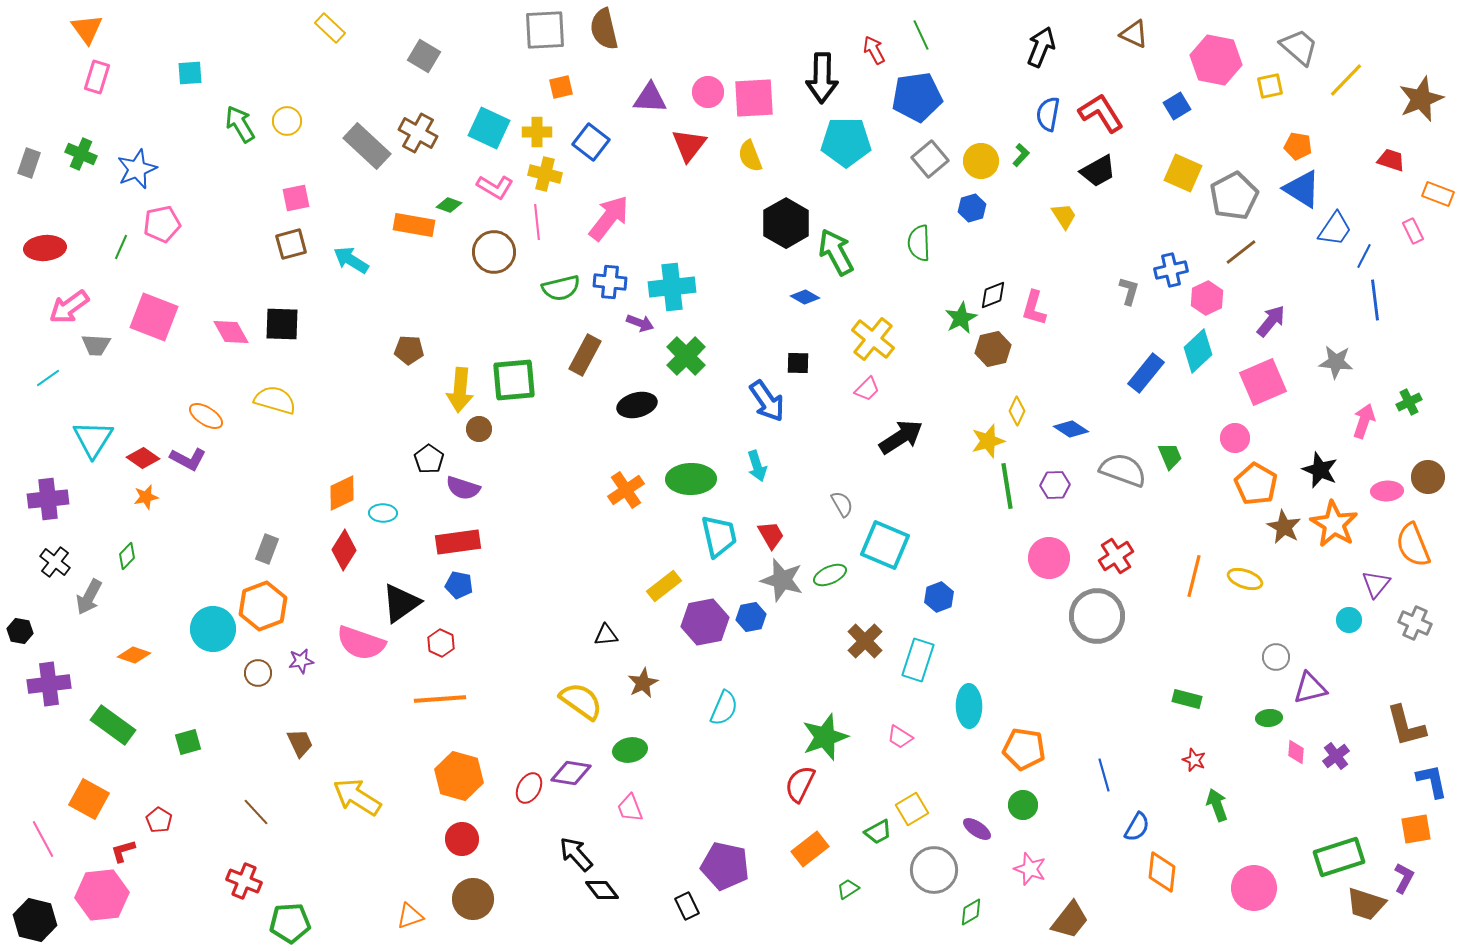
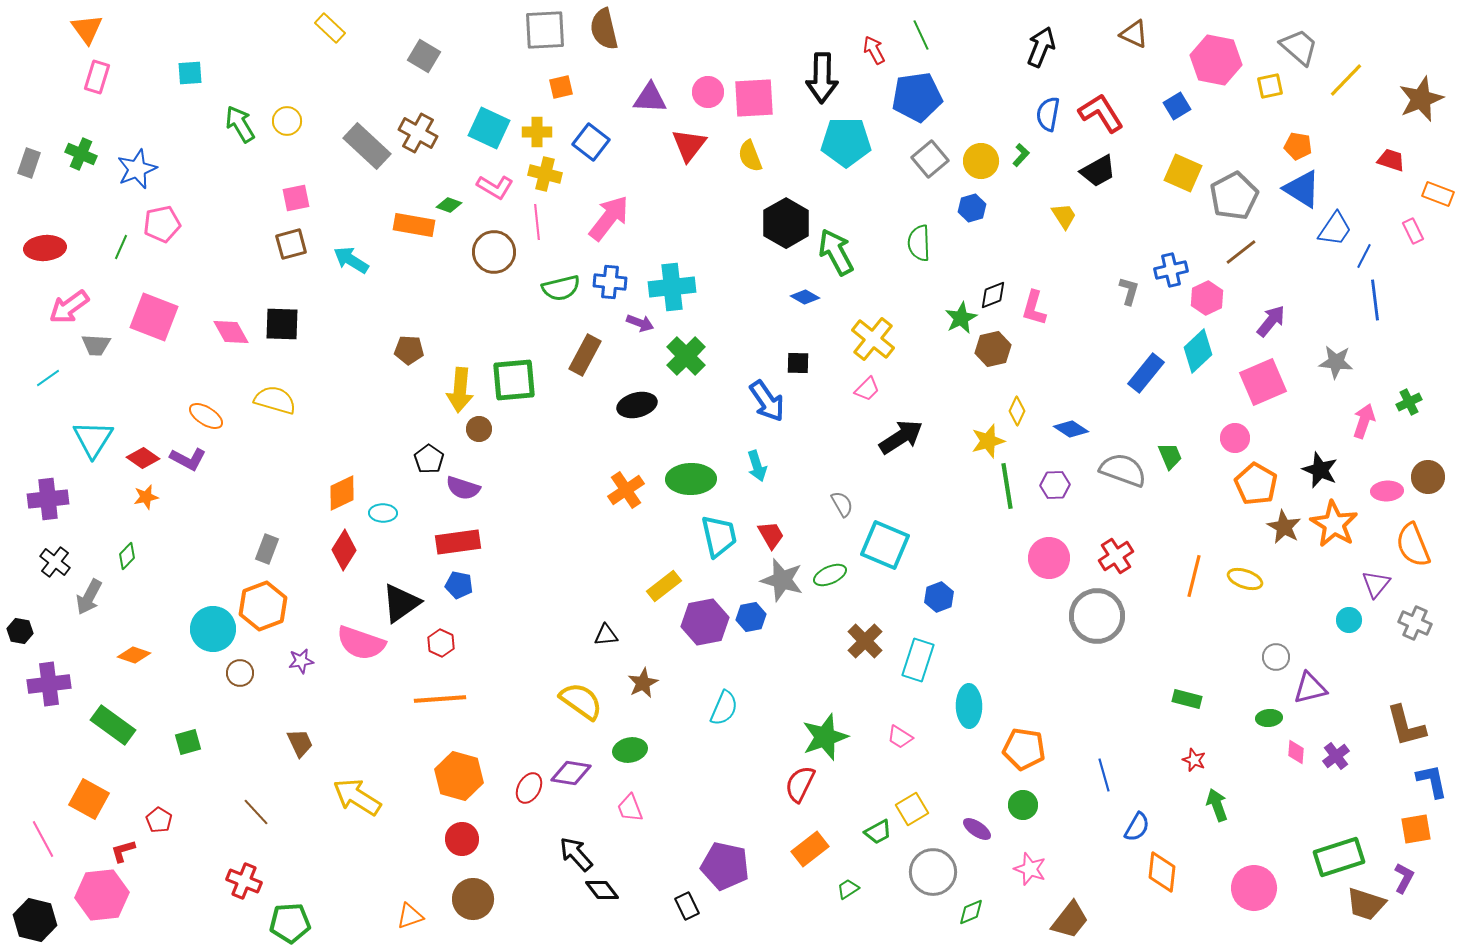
brown circle at (258, 673): moved 18 px left
gray circle at (934, 870): moved 1 px left, 2 px down
green diamond at (971, 912): rotated 8 degrees clockwise
